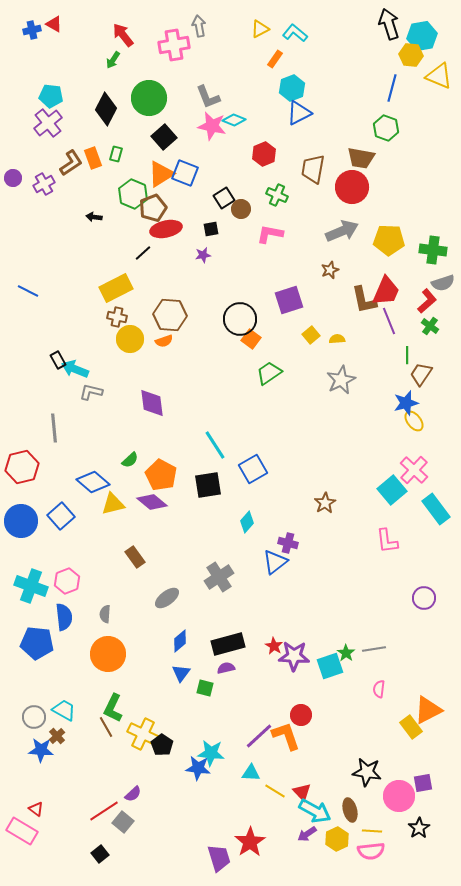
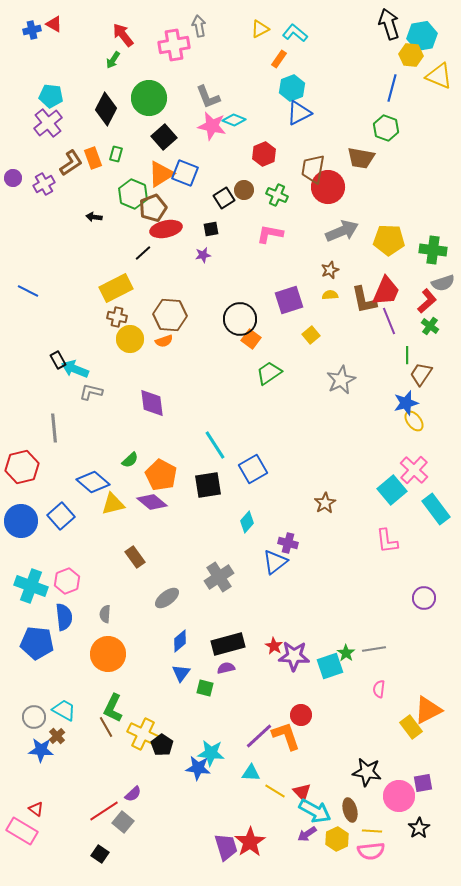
orange rectangle at (275, 59): moved 4 px right
red circle at (352, 187): moved 24 px left
brown circle at (241, 209): moved 3 px right, 19 px up
yellow semicircle at (337, 339): moved 7 px left, 44 px up
black square at (100, 854): rotated 18 degrees counterclockwise
purple trapezoid at (219, 858): moved 7 px right, 11 px up
